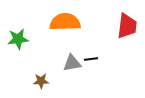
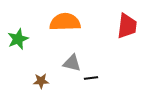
green star: rotated 15 degrees counterclockwise
black line: moved 19 px down
gray triangle: rotated 24 degrees clockwise
